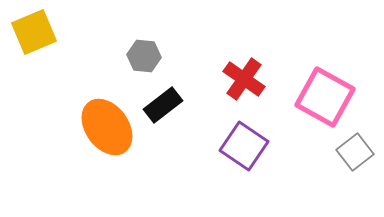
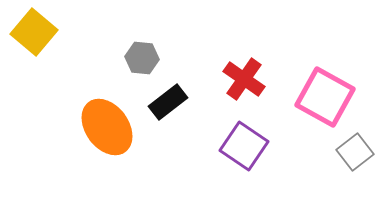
yellow square: rotated 27 degrees counterclockwise
gray hexagon: moved 2 px left, 2 px down
black rectangle: moved 5 px right, 3 px up
